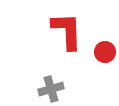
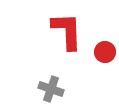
gray cross: rotated 35 degrees clockwise
